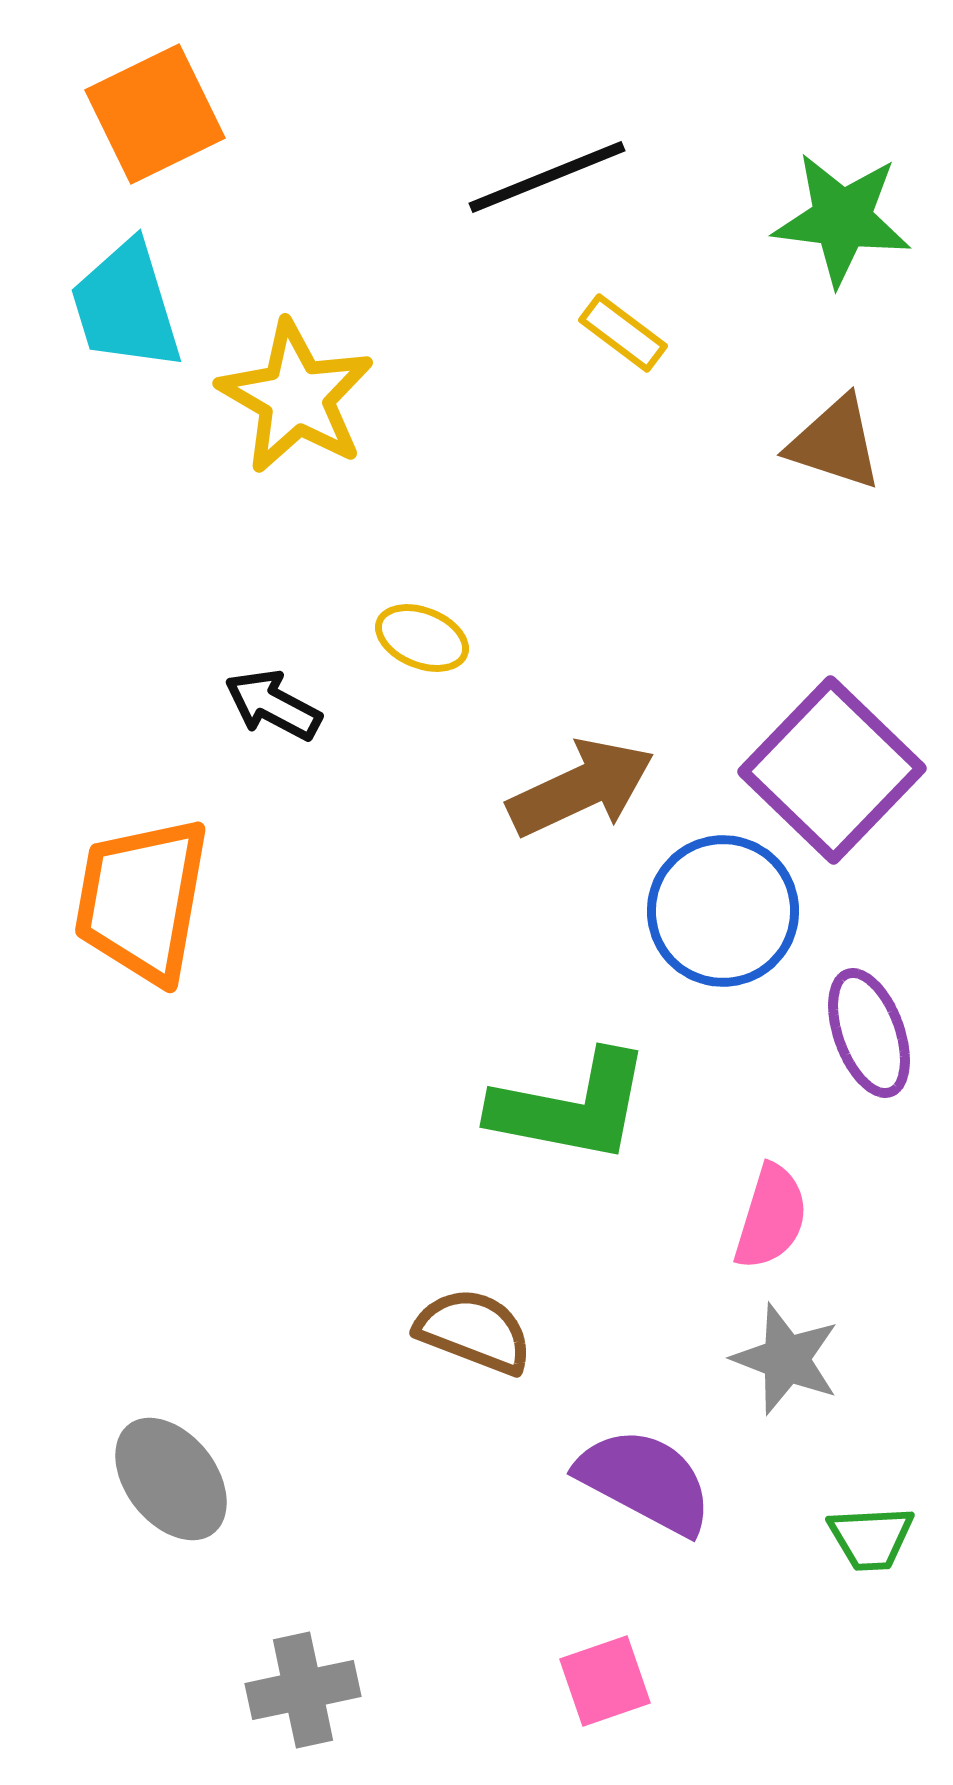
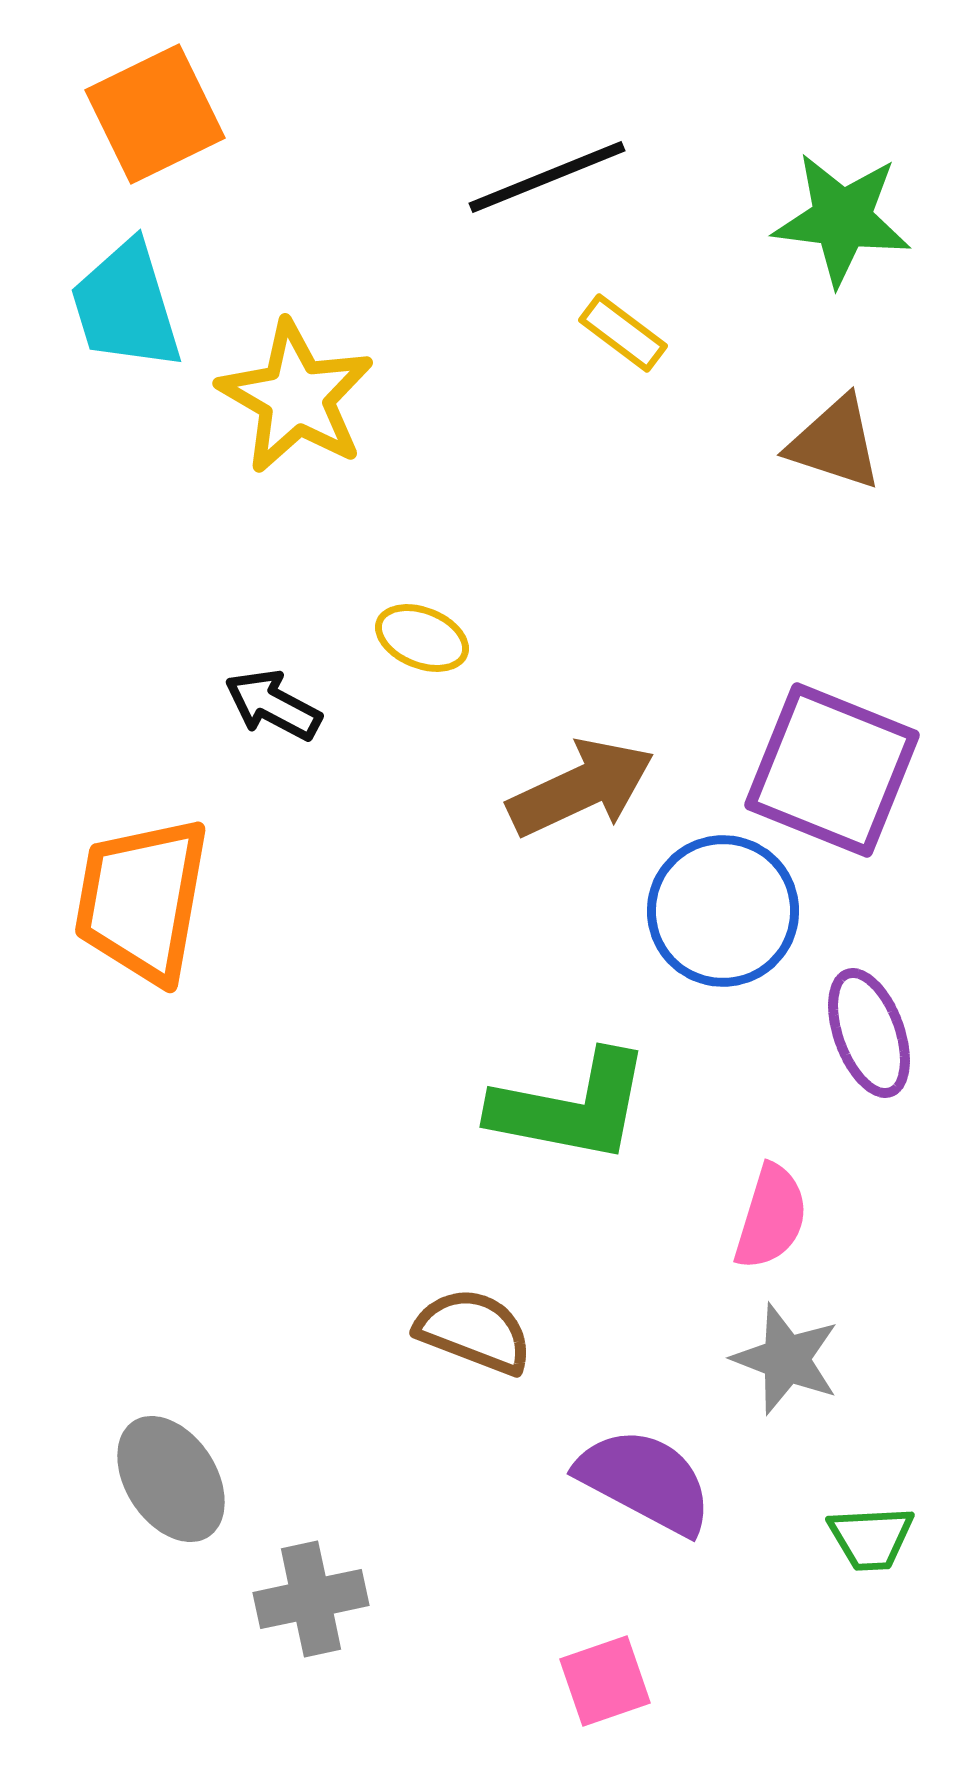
purple square: rotated 22 degrees counterclockwise
gray ellipse: rotated 5 degrees clockwise
gray cross: moved 8 px right, 91 px up
